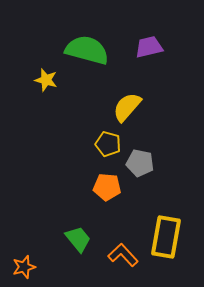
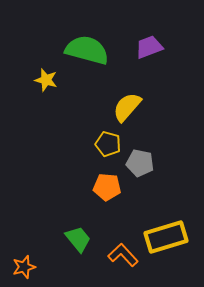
purple trapezoid: rotated 8 degrees counterclockwise
yellow rectangle: rotated 63 degrees clockwise
